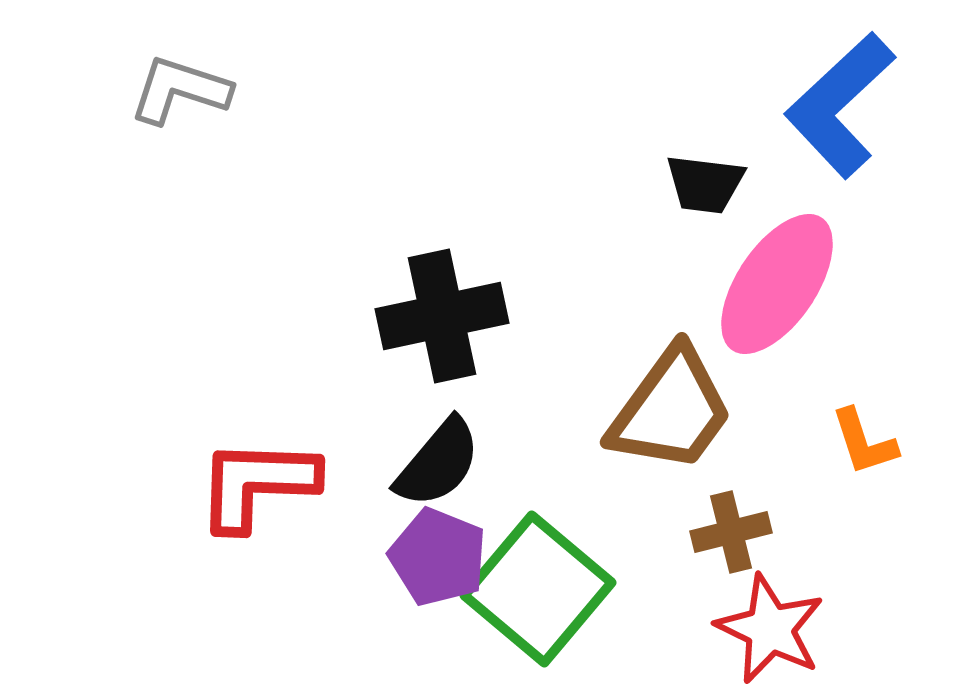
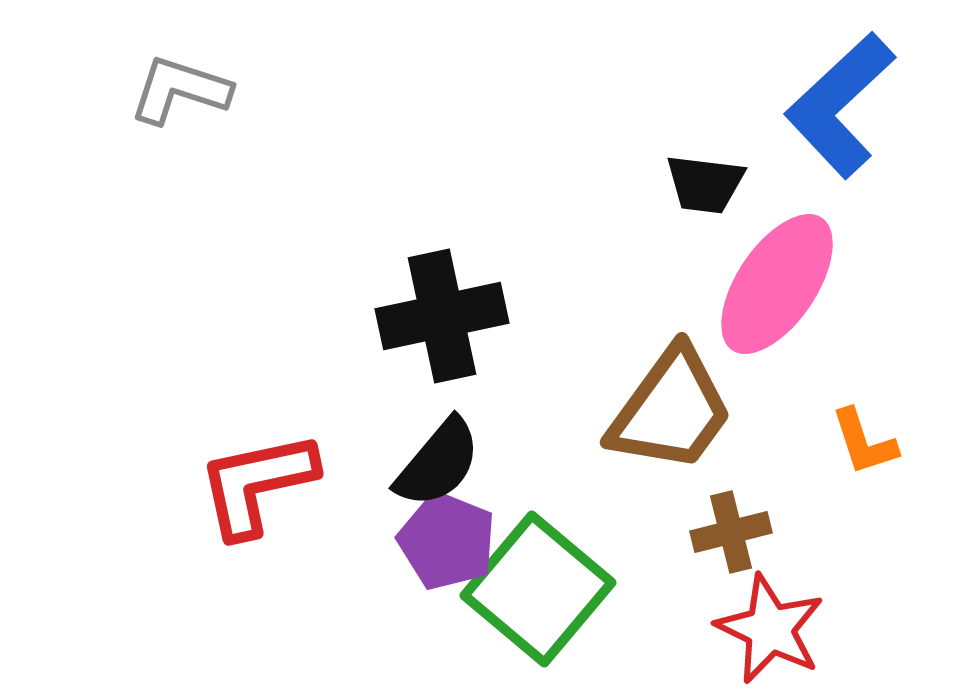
red L-shape: rotated 14 degrees counterclockwise
purple pentagon: moved 9 px right, 16 px up
